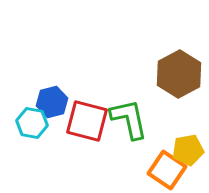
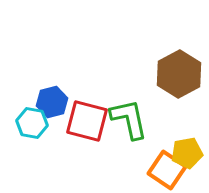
yellow pentagon: moved 1 px left, 3 px down
